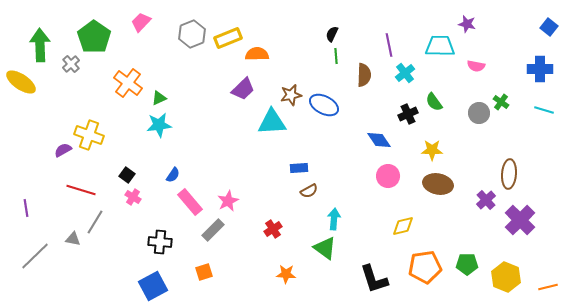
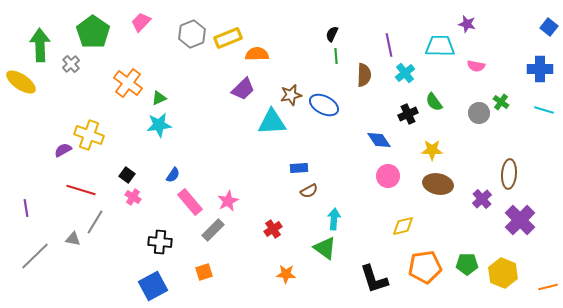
green pentagon at (94, 37): moved 1 px left, 5 px up
purple cross at (486, 200): moved 4 px left, 1 px up
yellow hexagon at (506, 277): moved 3 px left, 4 px up
